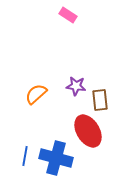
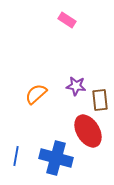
pink rectangle: moved 1 px left, 5 px down
blue line: moved 9 px left
